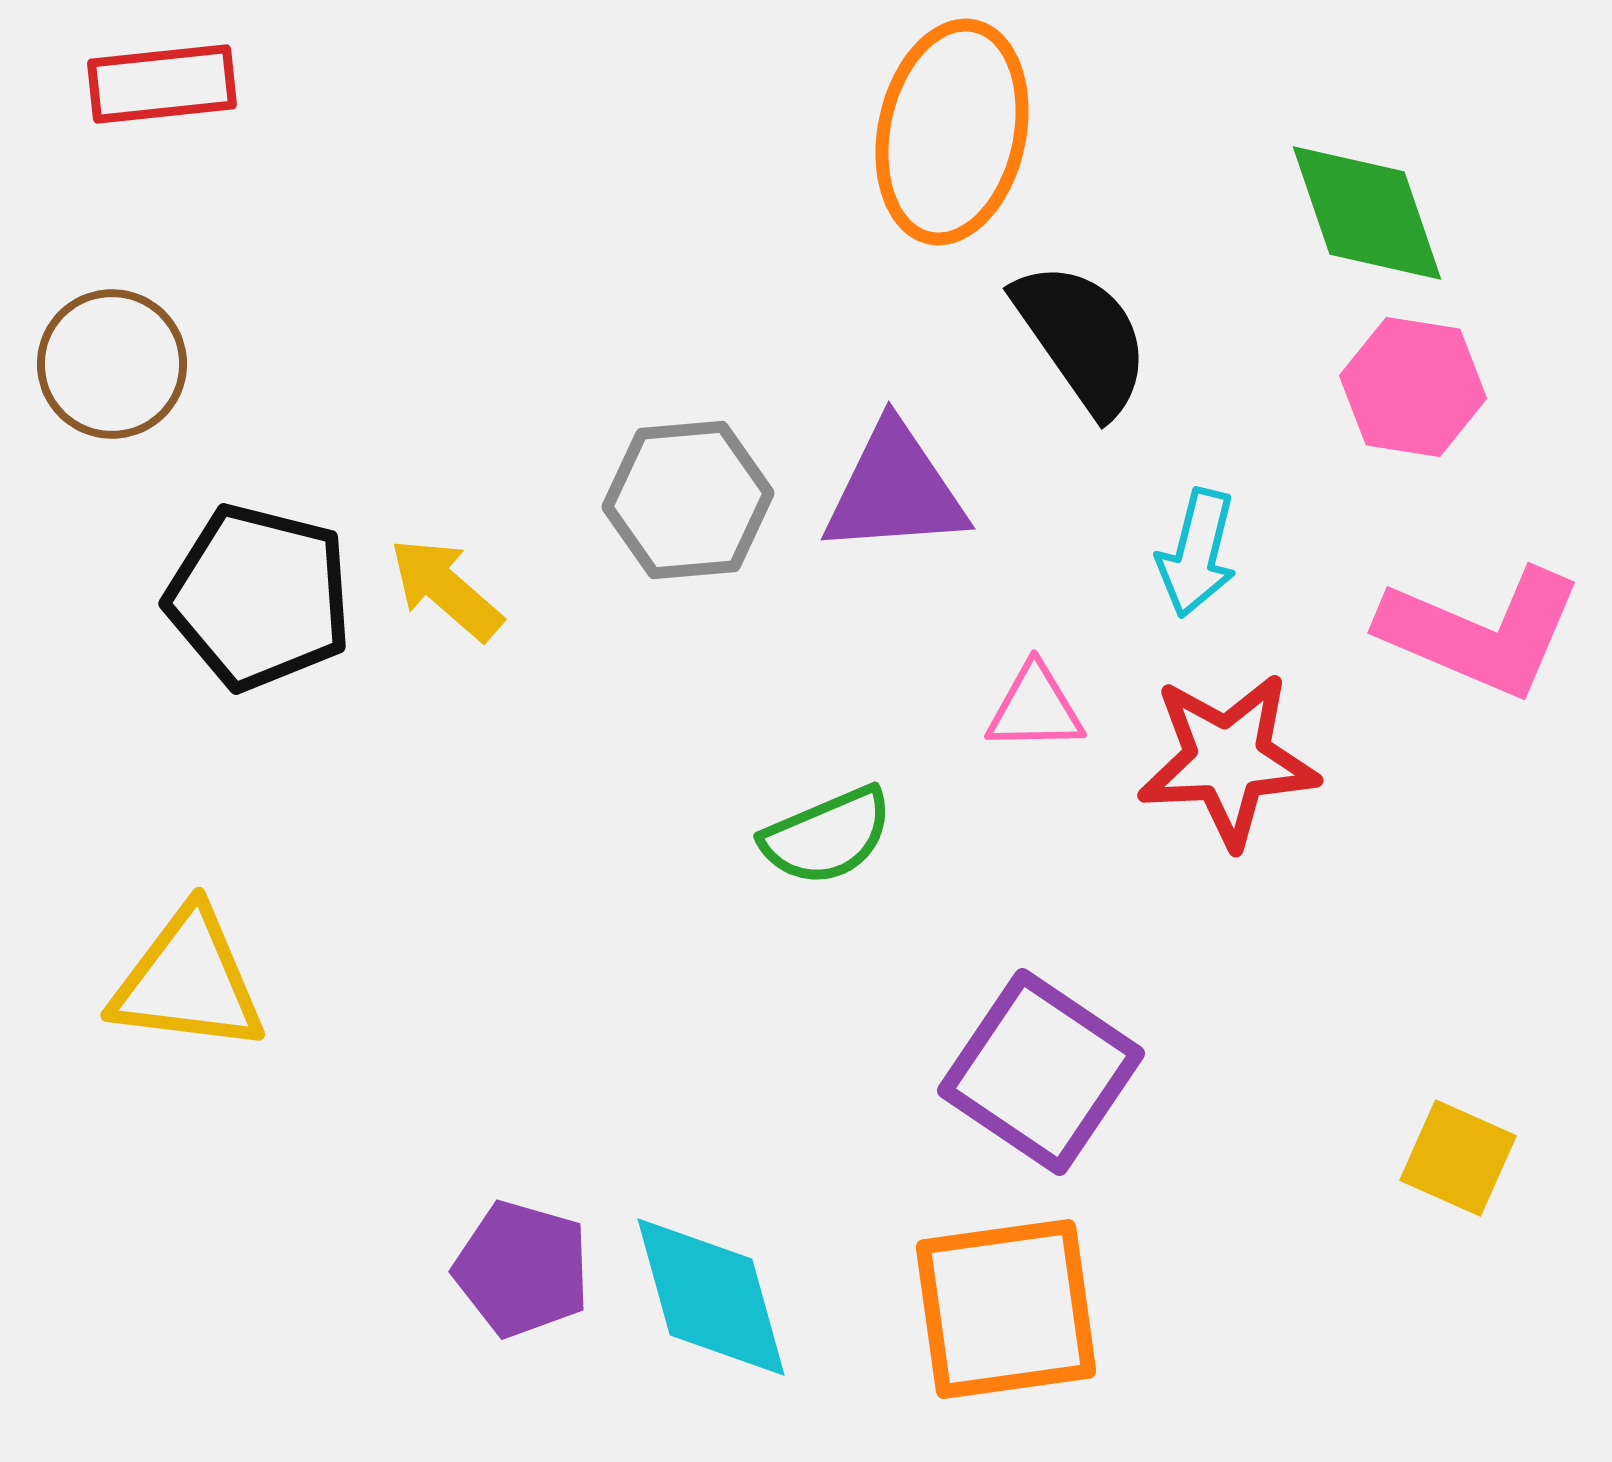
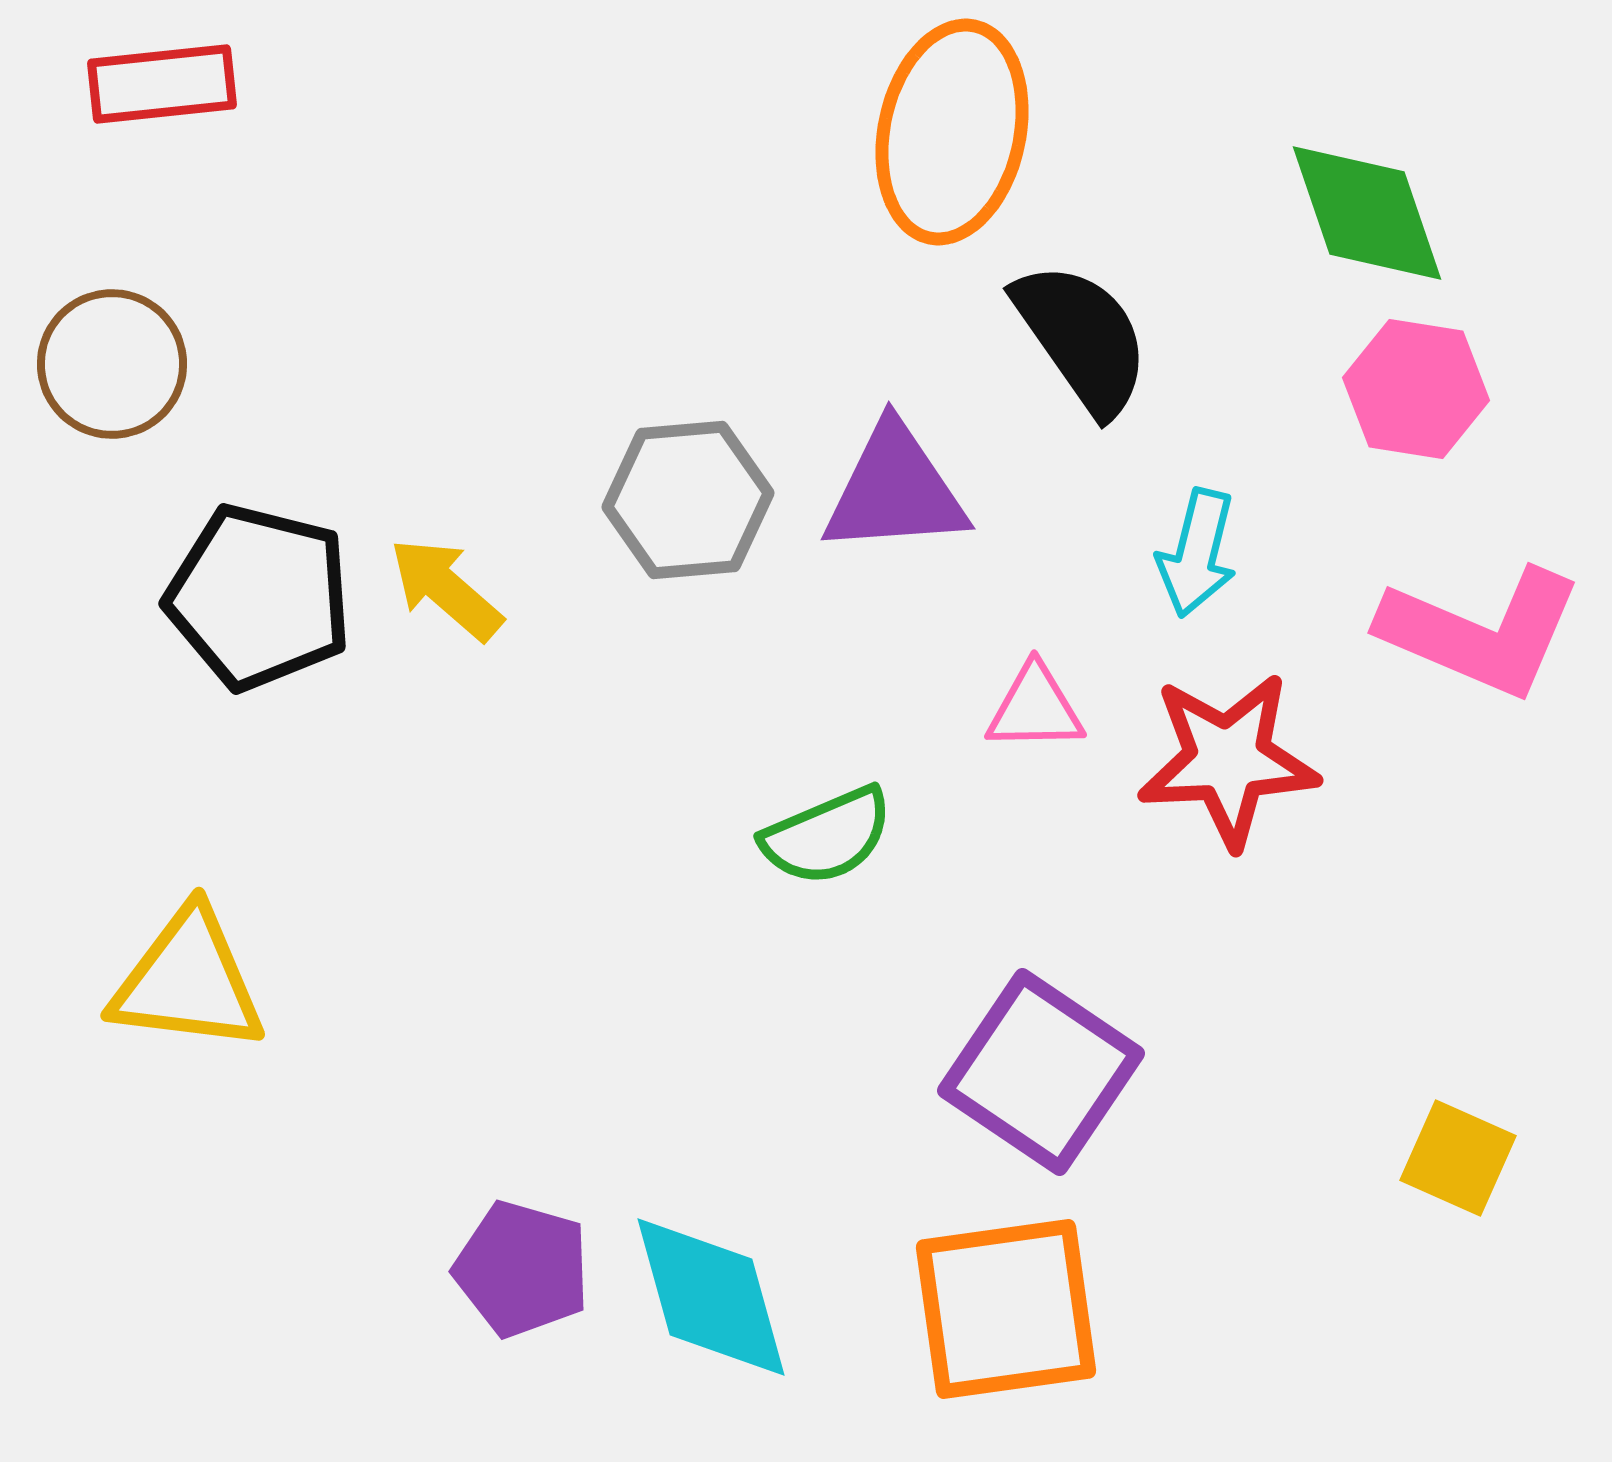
pink hexagon: moved 3 px right, 2 px down
